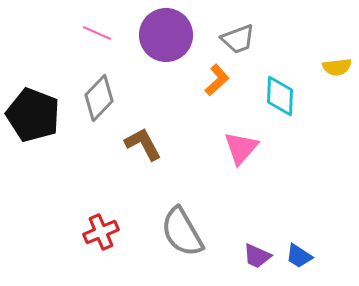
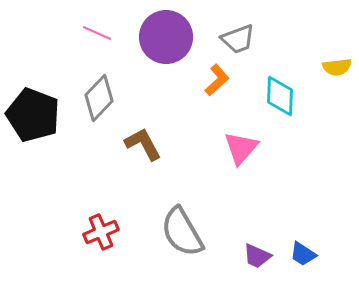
purple circle: moved 2 px down
blue trapezoid: moved 4 px right, 2 px up
